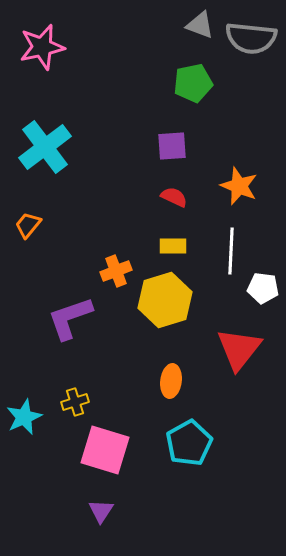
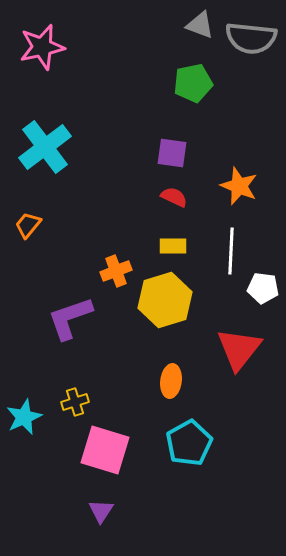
purple square: moved 7 px down; rotated 12 degrees clockwise
